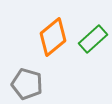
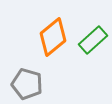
green rectangle: moved 1 px down
